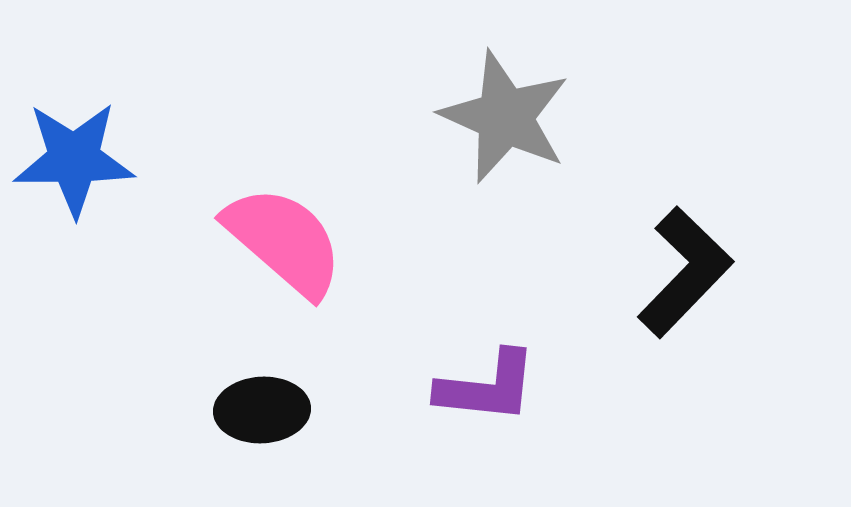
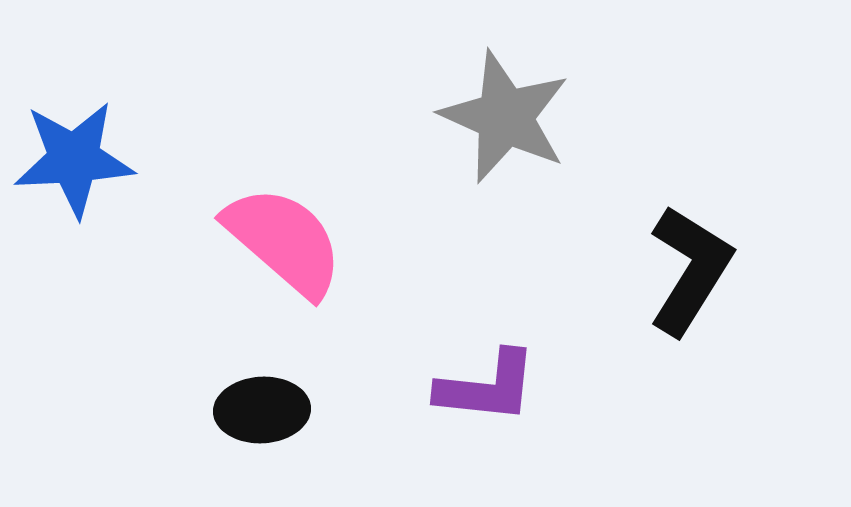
blue star: rotated 3 degrees counterclockwise
black L-shape: moved 5 px right, 2 px up; rotated 12 degrees counterclockwise
